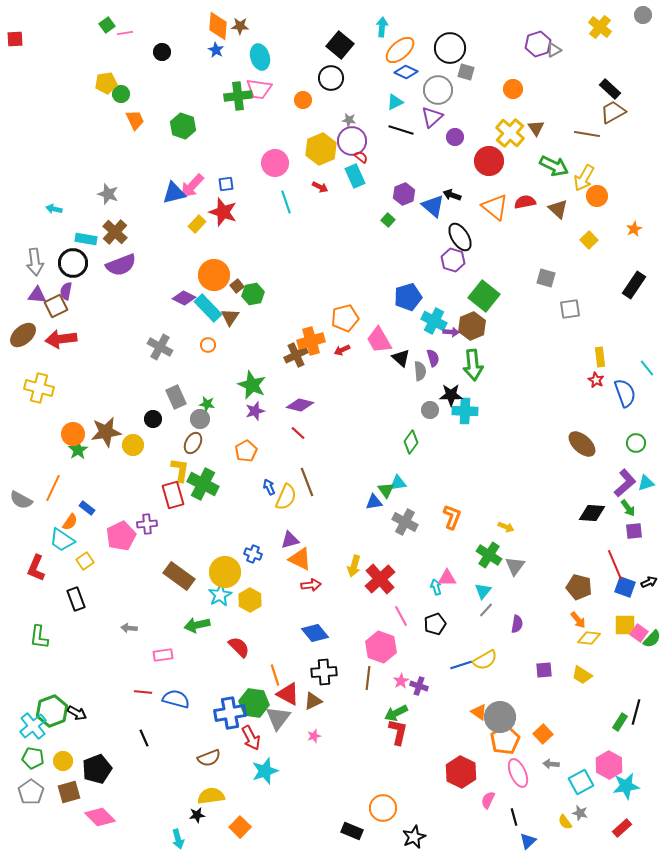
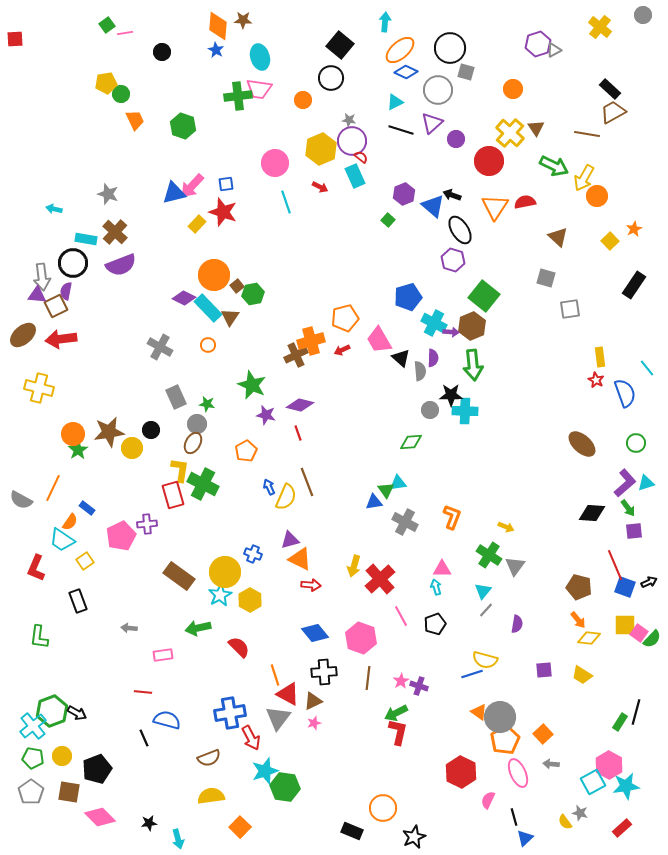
brown star at (240, 26): moved 3 px right, 6 px up
cyan arrow at (382, 27): moved 3 px right, 5 px up
purple triangle at (432, 117): moved 6 px down
purple circle at (455, 137): moved 1 px right, 2 px down
orange triangle at (495, 207): rotated 24 degrees clockwise
brown triangle at (558, 209): moved 28 px down
black ellipse at (460, 237): moved 7 px up
yellow square at (589, 240): moved 21 px right, 1 px down
gray arrow at (35, 262): moved 7 px right, 15 px down
cyan cross at (434, 321): moved 2 px down
purple semicircle at (433, 358): rotated 18 degrees clockwise
purple star at (255, 411): moved 11 px right, 4 px down; rotated 30 degrees clockwise
black circle at (153, 419): moved 2 px left, 11 px down
gray circle at (200, 419): moved 3 px left, 5 px down
brown star at (106, 432): moved 3 px right
red line at (298, 433): rotated 28 degrees clockwise
green diamond at (411, 442): rotated 50 degrees clockwise
yellow circle at (133, 445): moved 1 px left, 3 px down
pink triangle at (447, 578): moved 5 px left, 9 px up
red arrow at (311, 585): rotated 12 degrees clockwise
black rectangle at (76, 599): moved 2 px right, 2 px down
green arrow at (197, 625): moved 1 px right, 3 px down
pink hexagon at (381, 647): moved 20 px left, 9 px up
yellow semicircle at (485, 660): rotated 45 degrees clockwise
blue line at (461, 665): moved 11 px right, 9 px down
blue semicircle at (176, 699): moved 9 px left, 21 px down
green hexagon at (254, 703): moved 31 px right, 84 px down
pink star at (314, 736): moved 13 px up
yellow circle at (63, 761): moved 1 px left, 5 px up
cyan square at (581, 782): moved 12 px right
brown square at (69, 792): rotated 25 degrees clockwise
black star at (197, 815): moved 48 px left, 8 px down
blue triangle at (528, 841): moved 3 px left, 3 px up
